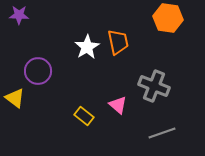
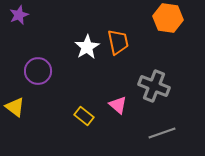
purple star: rotated 24 degrees counterclockwise
yellow triangle: moved 9 px down
